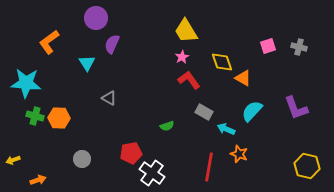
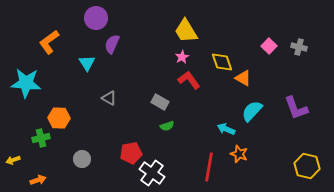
pink square: moved 1 px right; rotated 28 degrees counterclockwise
gray rectangle: moved 44 px left, 10 px up
green cross: moved 6 px right, 22 px down; rotated 30 degrees counterclockwise
